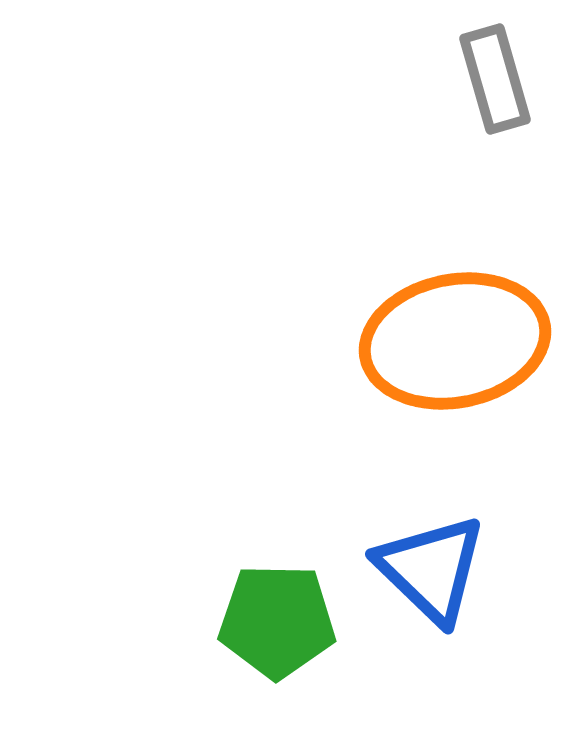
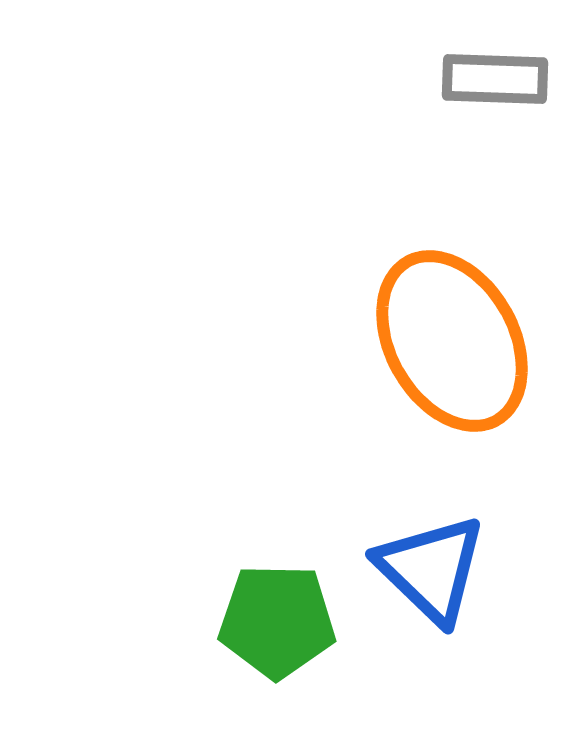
gray rectangle: rotated 72 degrees counterclockwise
orange ellipse: moved 3 px left; rotated 72 degrees clockwise
